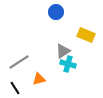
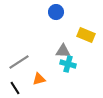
gray triangle: rotated 35 degrees clockwise
